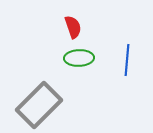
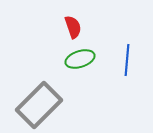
green ellipse: moved 1 px right, 1 px down; rotated 16 degrees counterclockwise
